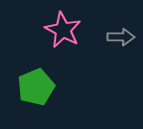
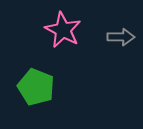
green pentagon: rotated 27 degrees counterclockwise
